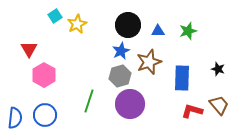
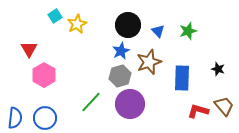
blue triangle: rotated 48 degrees clockwise
green line: moved 2 px right, 1 px down; rotated 25 degrees clockwise
brown trapezoid: moved 5 px right, 1 px down
red L-shape: moved 6 px right
blue circle: moved 3 px down
